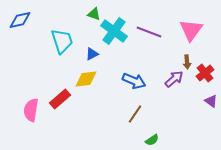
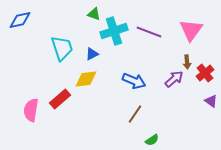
cyan cross: rotated 36 degrees clockwise
cyan trapezoid: moved 7 px down
